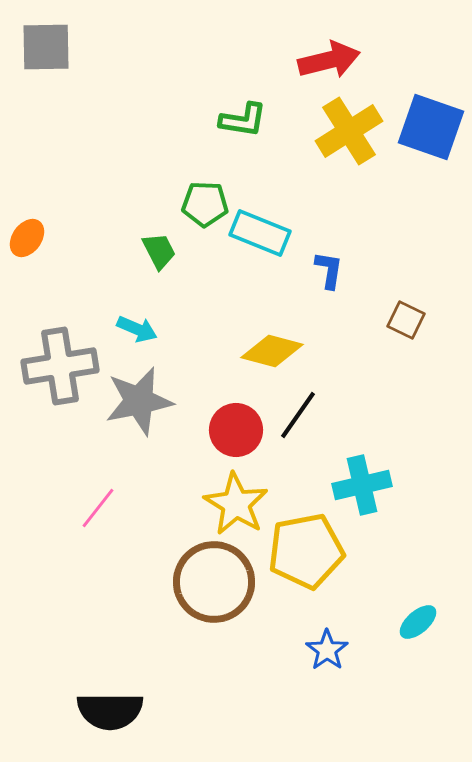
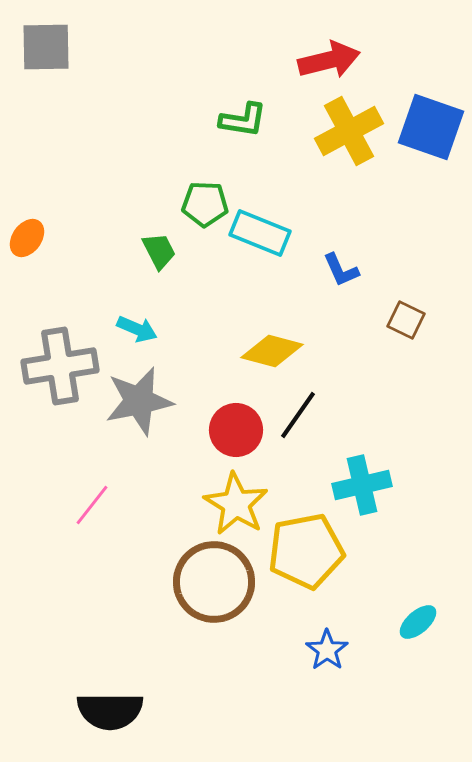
yellow cross: rotated 4 degrees clockwise
blue L-shape: moved 12 px right; rotated 147 degrees clockwise
pink line: moved 6 px left, 3 px up
